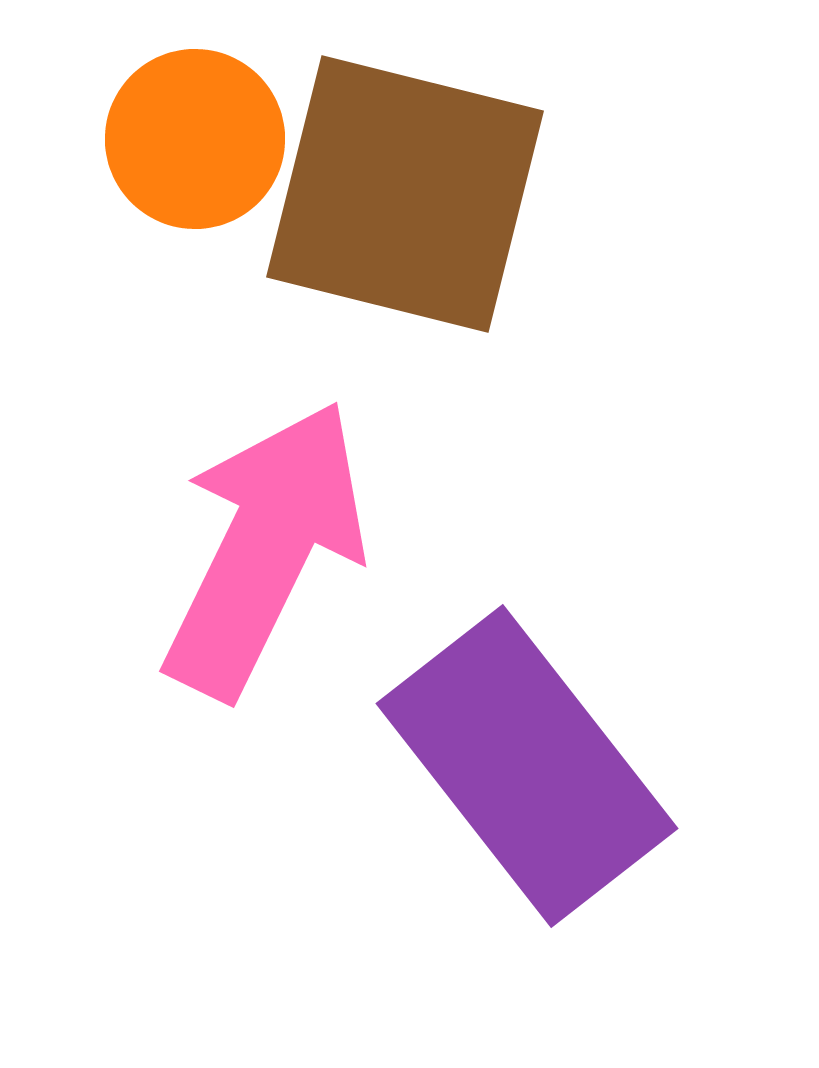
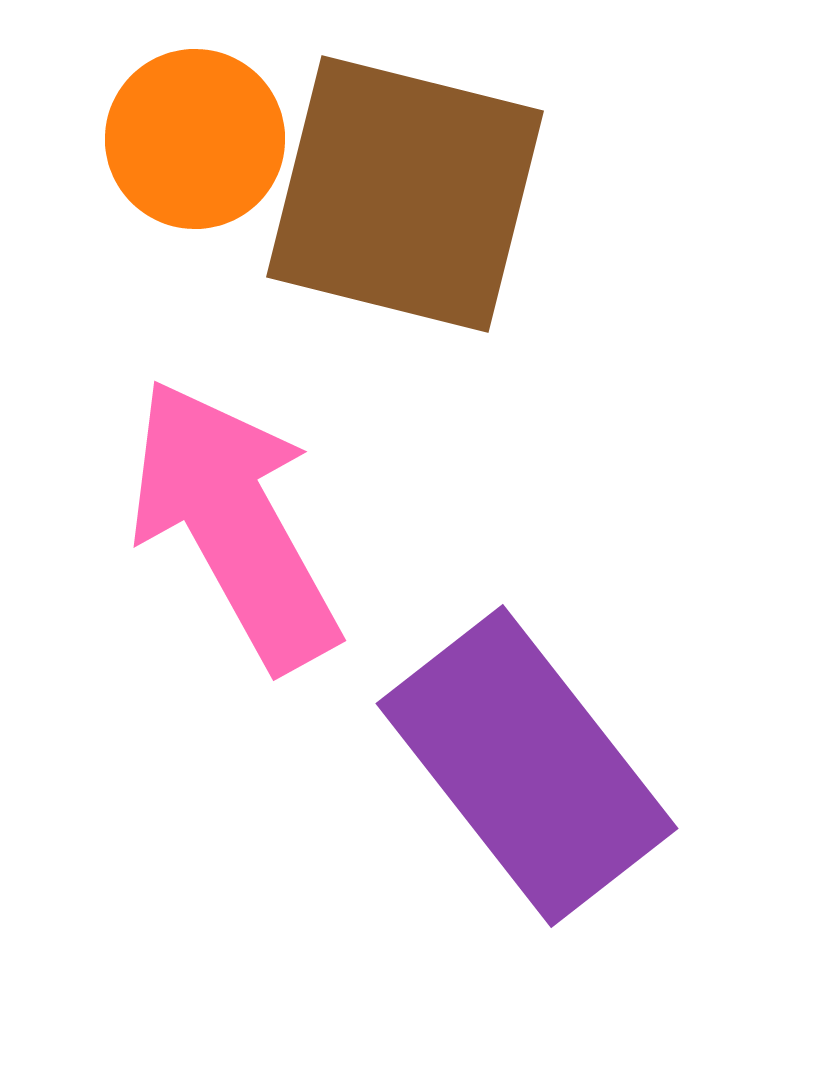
pink arrow: moved 31 px left, 25 px up; rotated 55 degrees counterclockwise
